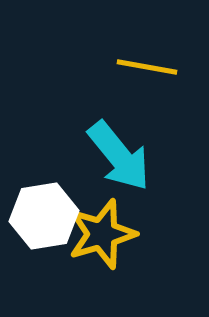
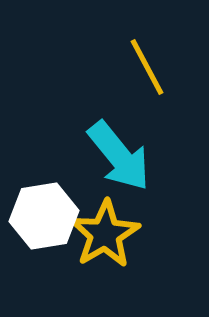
yellow line: rotated 52 degrees clockwise
yellow star: moved 3 px right; rotated 14 degrees counterclockwise
